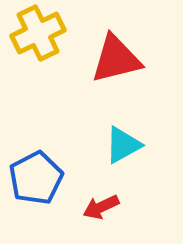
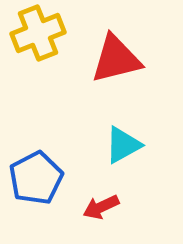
yellow cross: rotated 4 degrees clockwise
